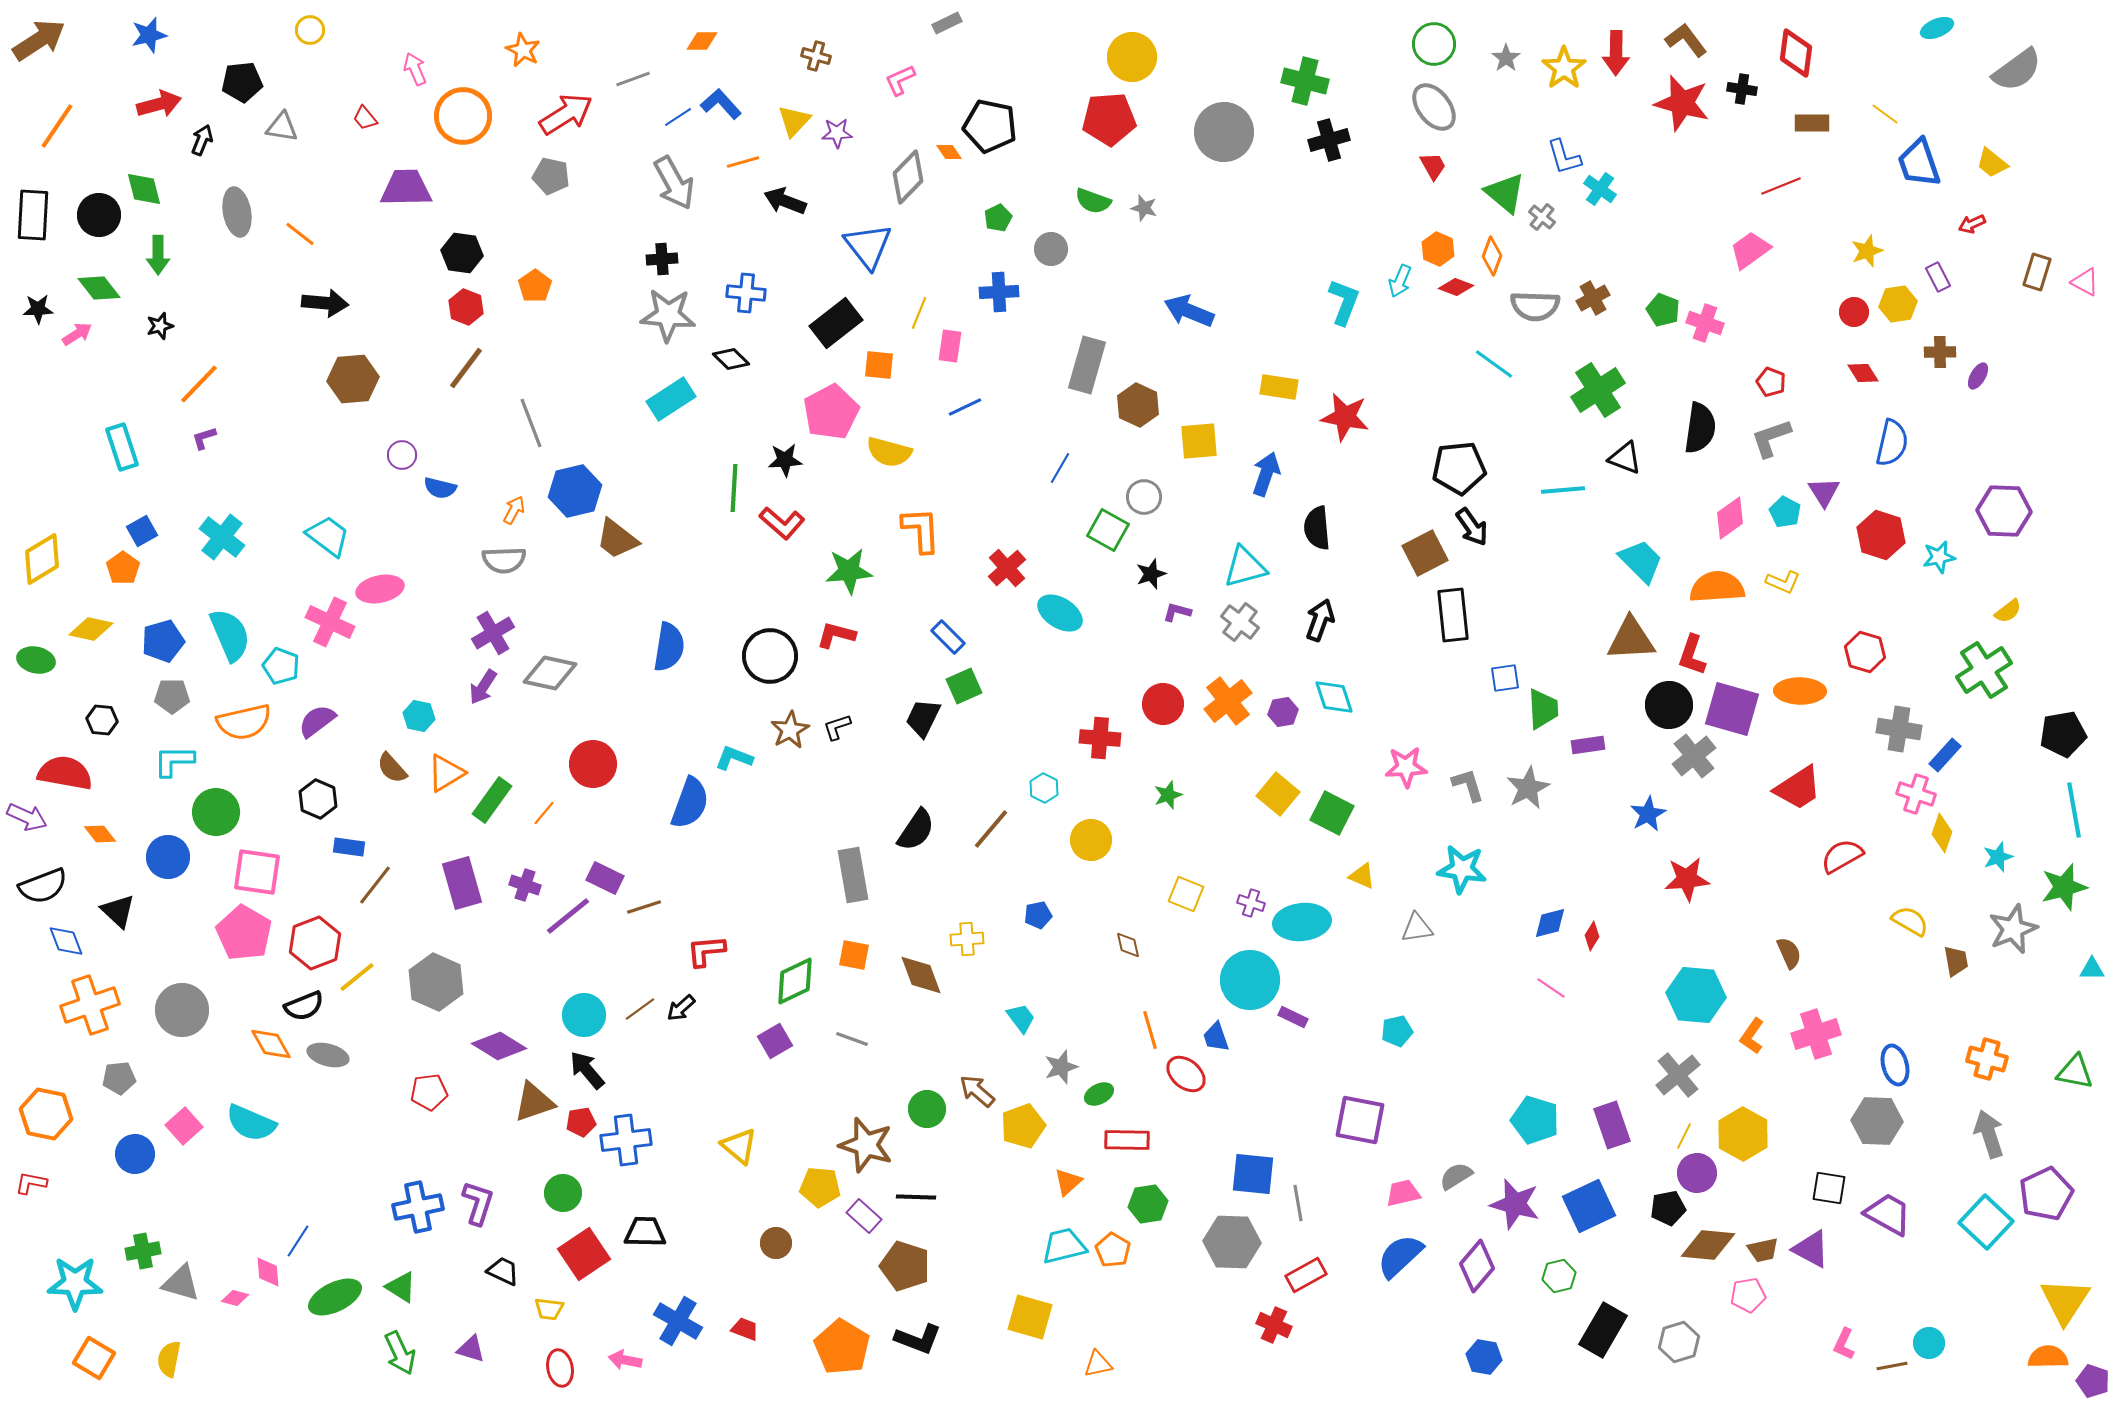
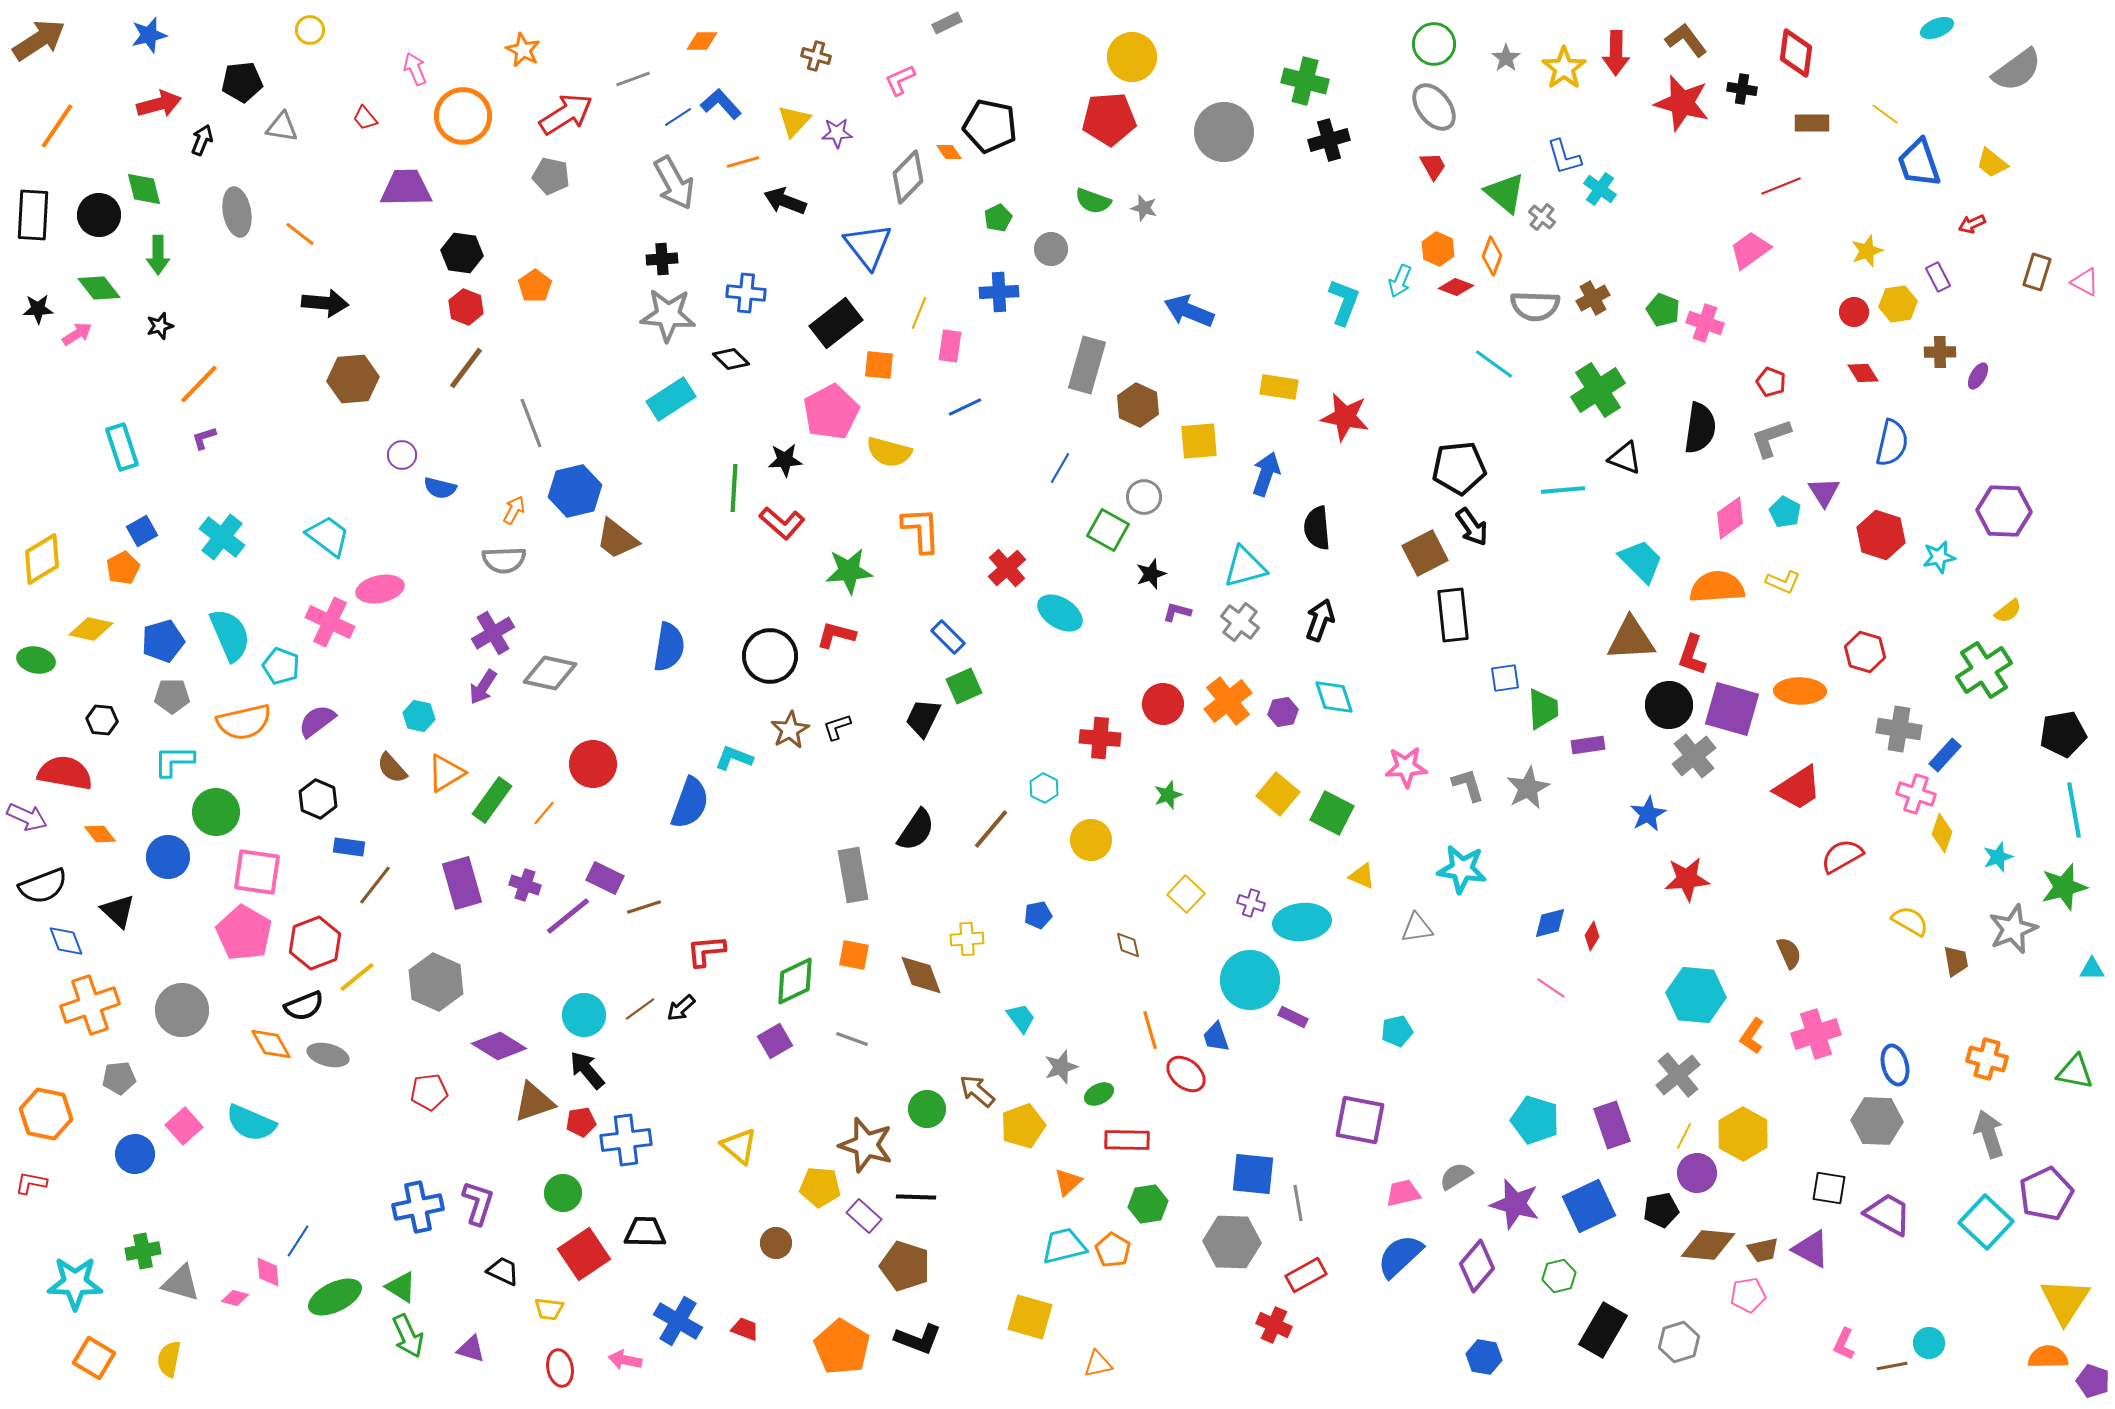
orange pentagon at (123, 568): rotated 8 degrees clockwise
yellow square at (1186, 894): rotated 21 degrees clockwise
black pentagon at (1668, 1208): moved 7 px left, 2 px down
green arrow at (400, 1353): moved 8 px right, 17 px up
